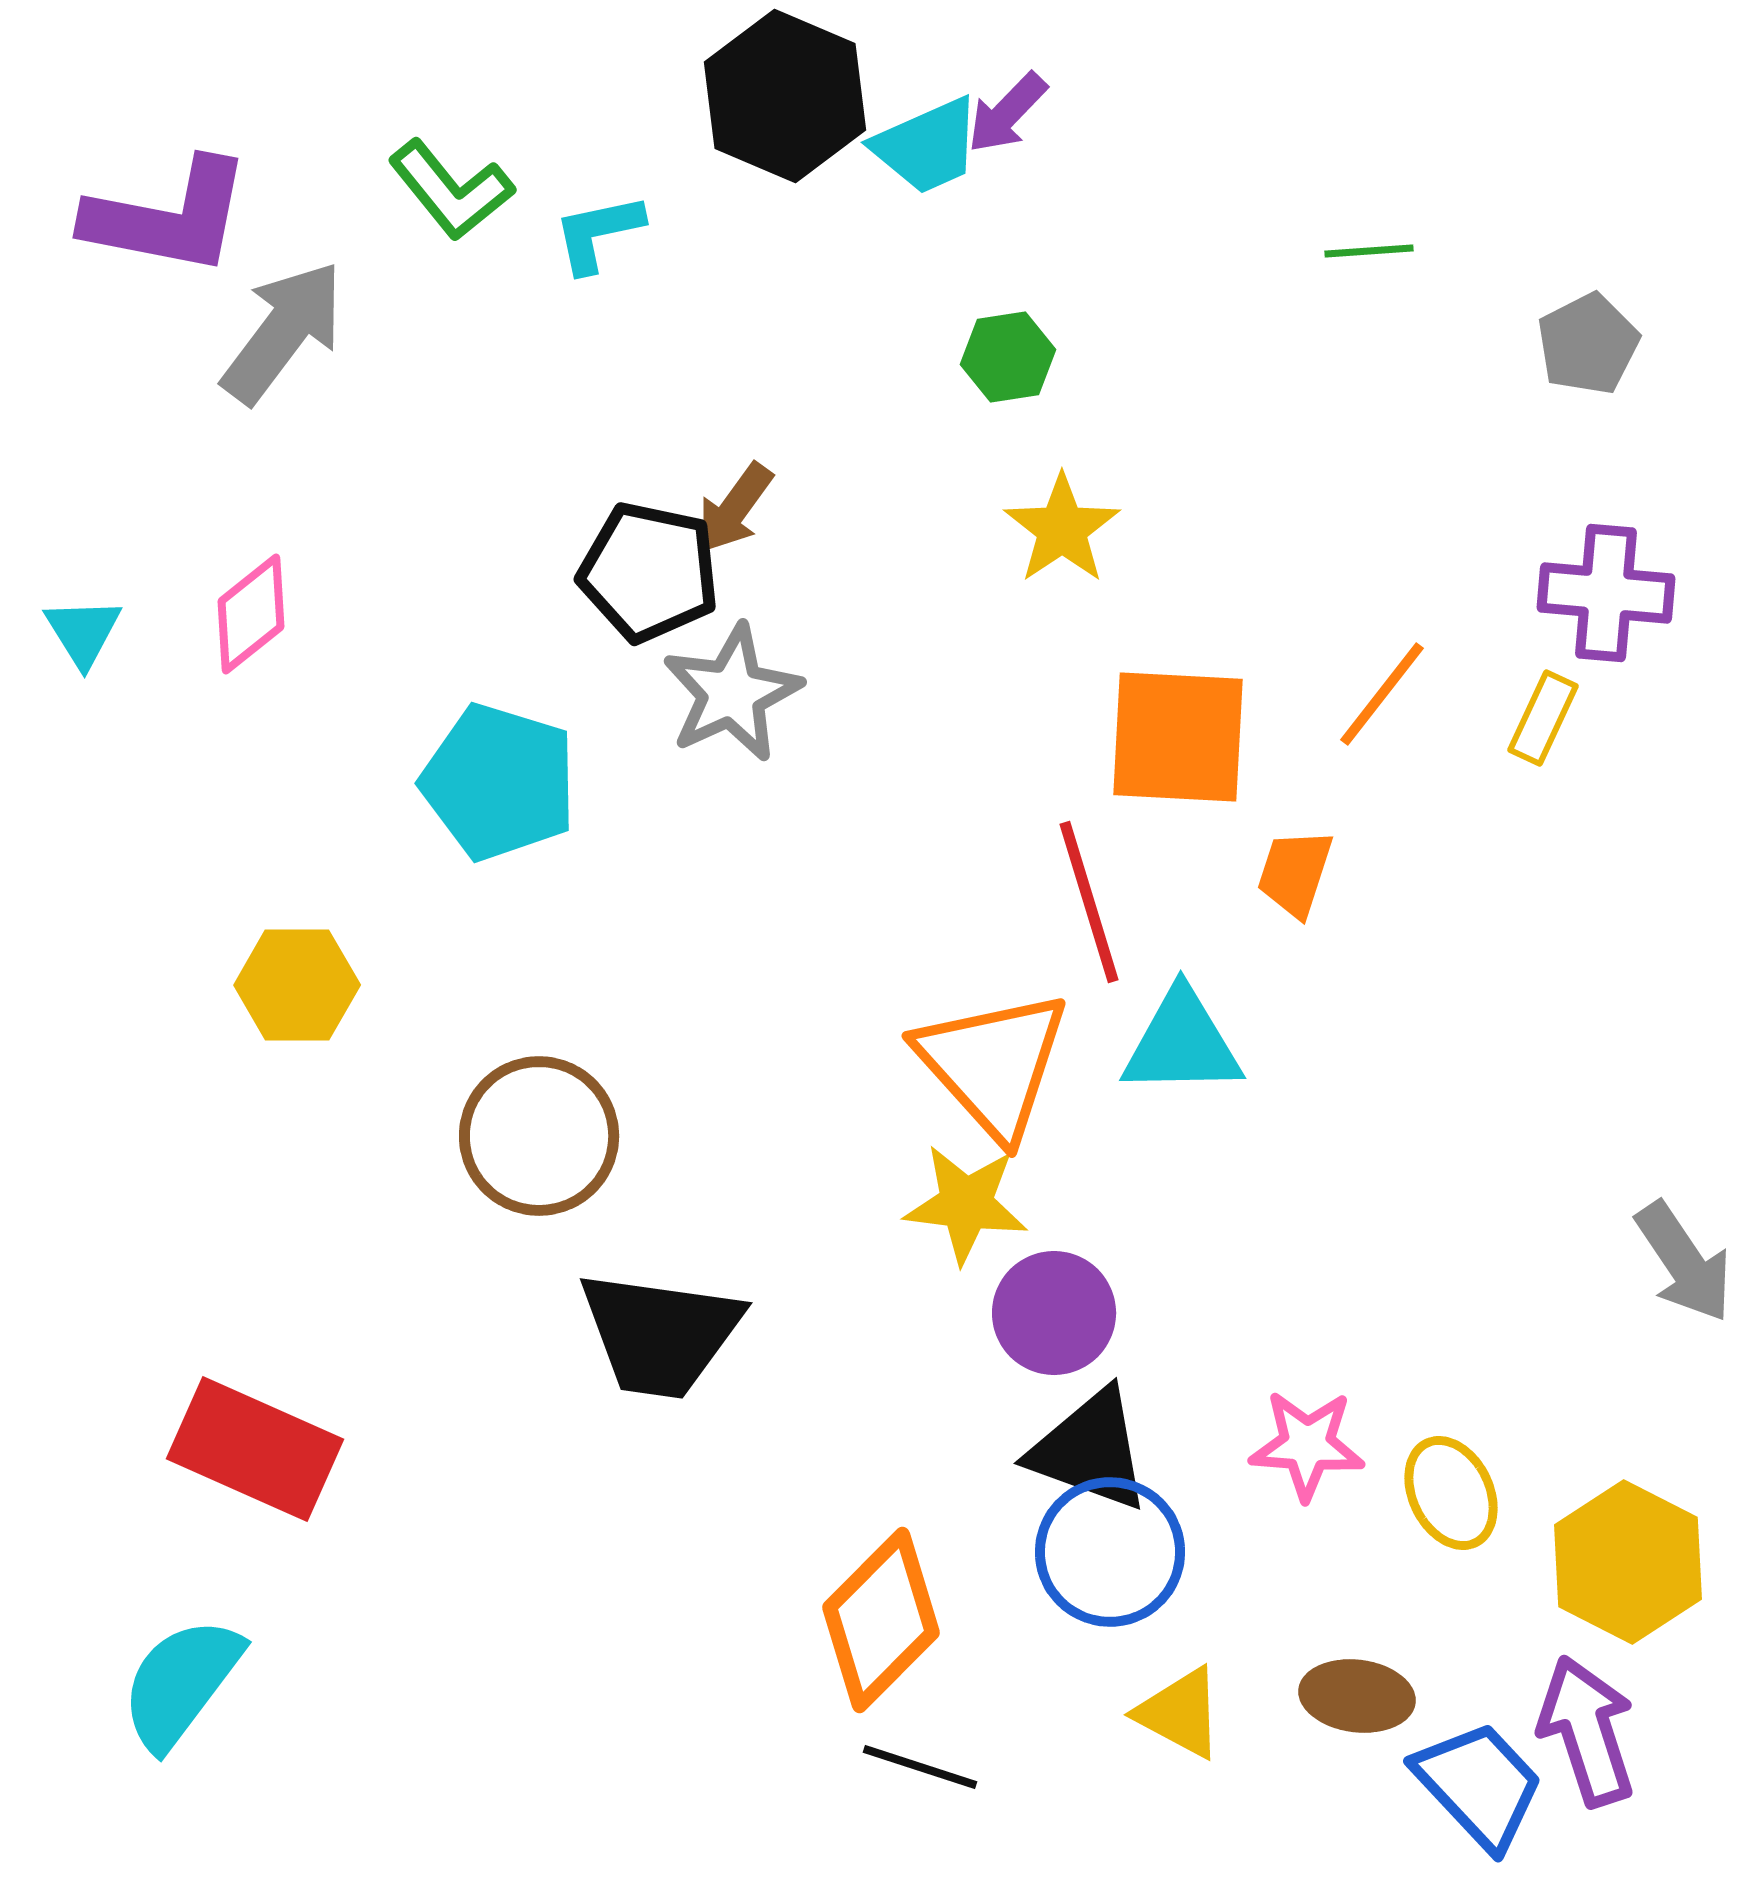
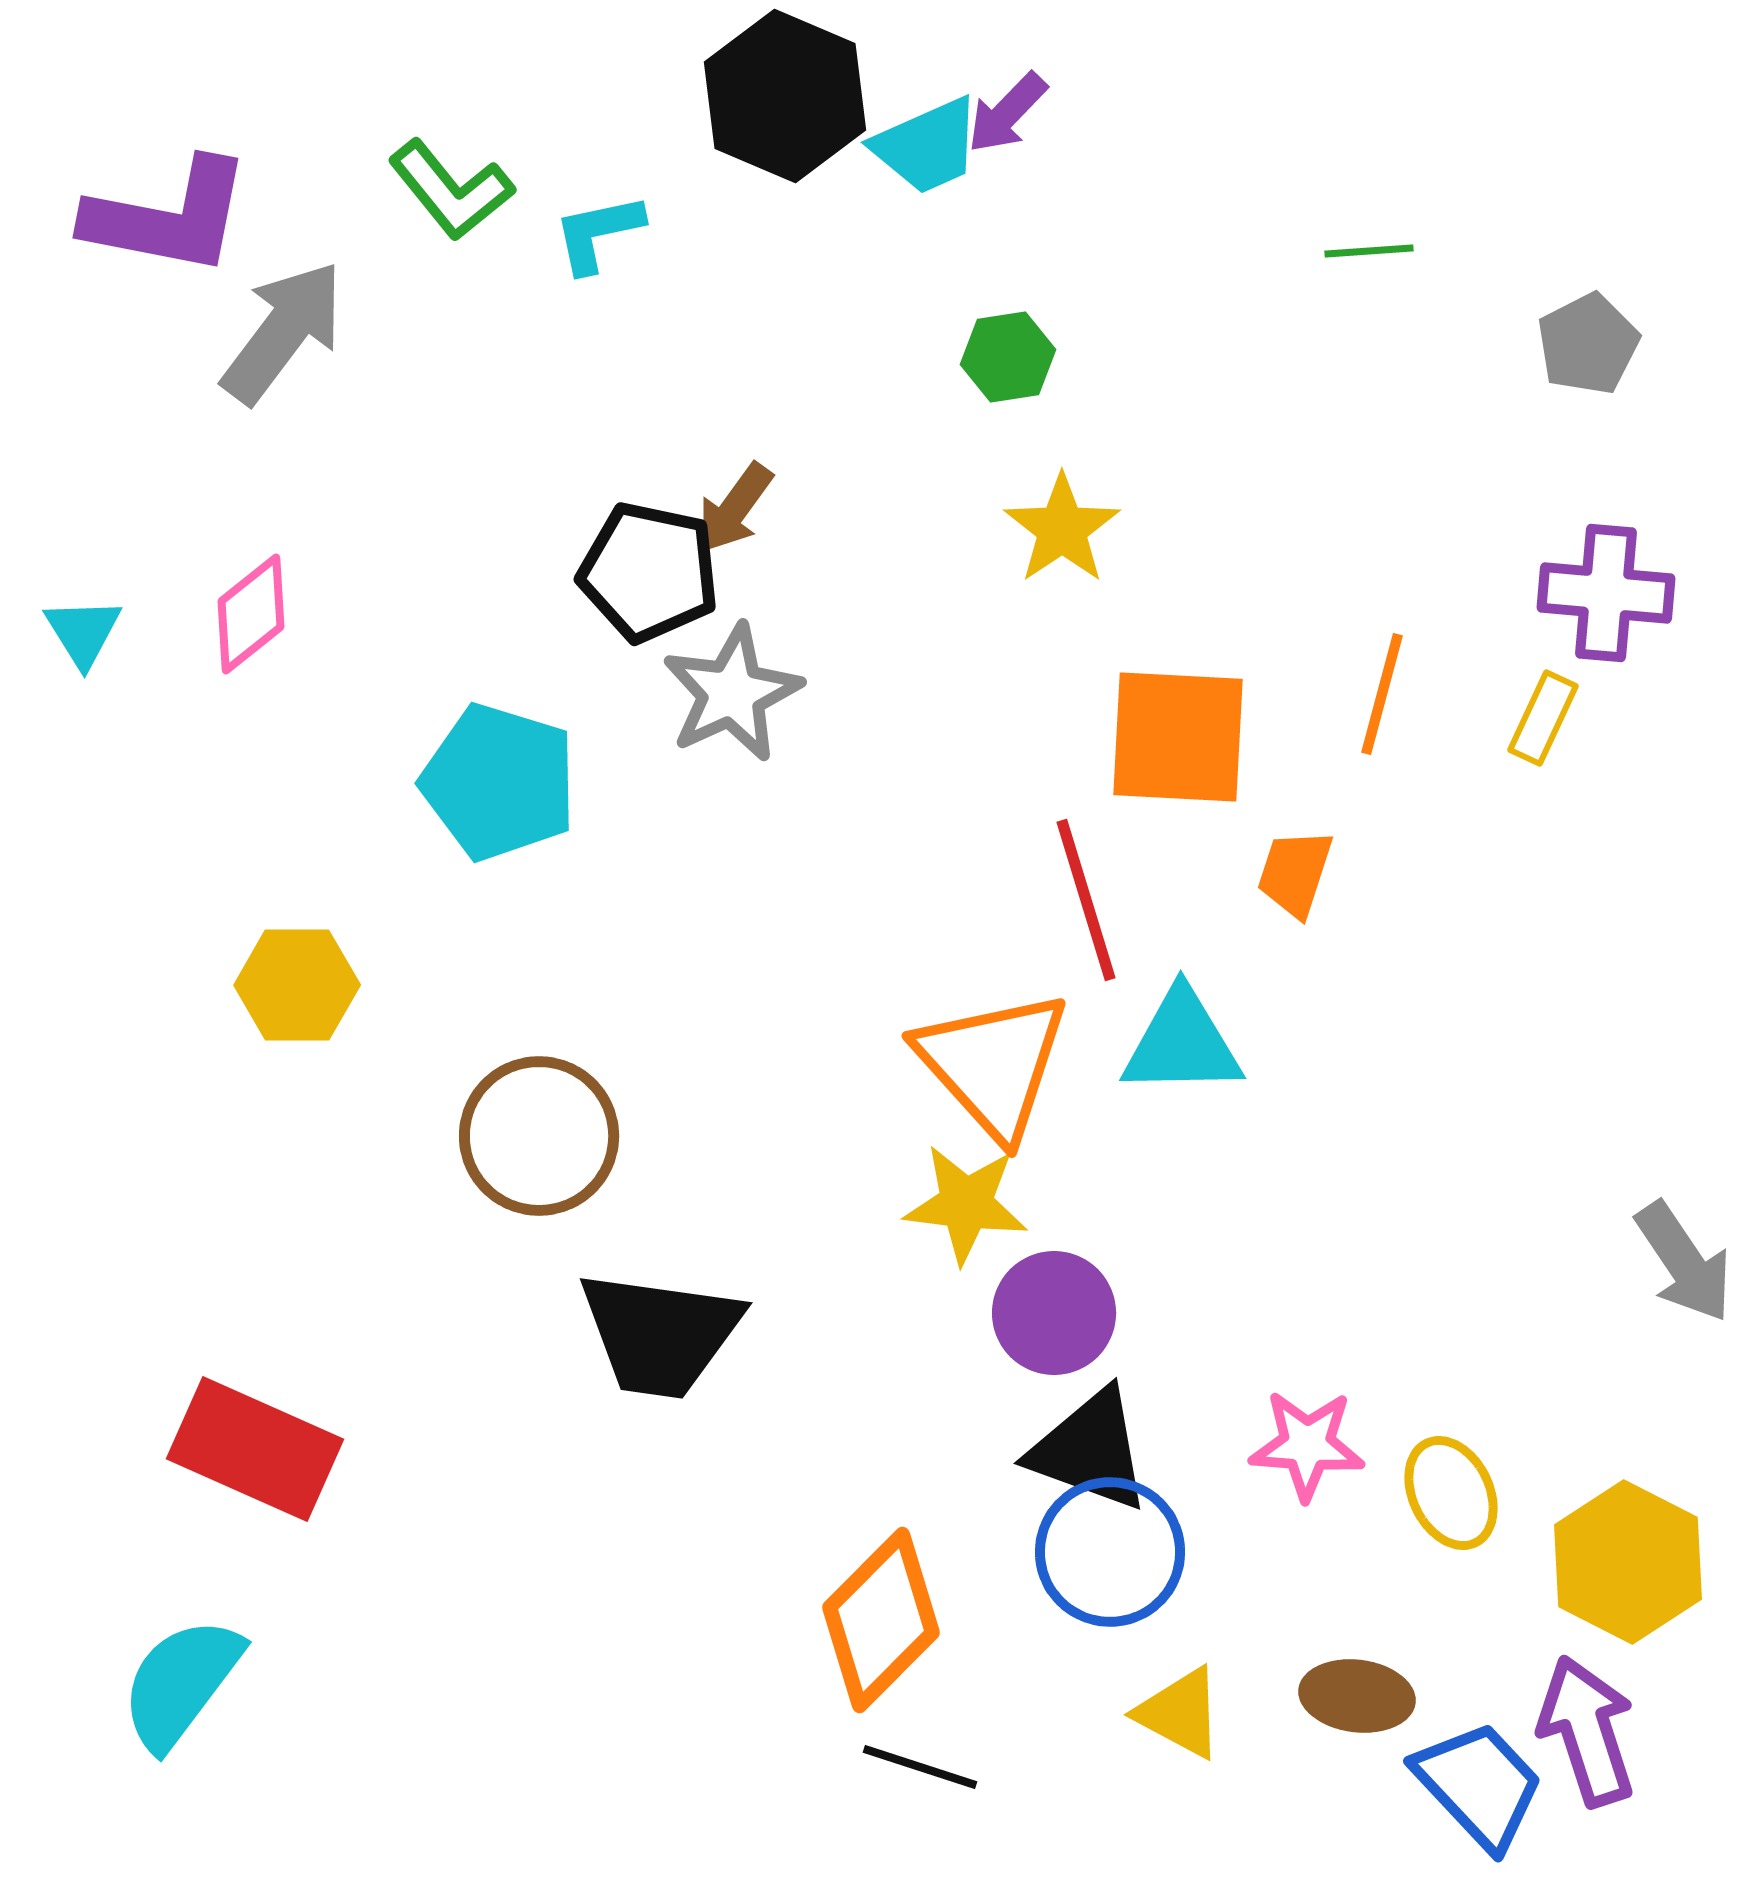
orange line at (1382, 694): rotated 23 degrees counterclockwise
red line at (1089, 902): moved 3 px left, 2 px up
